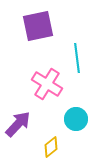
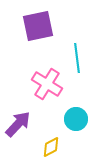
yellow diamond: rotated 10 degrees clockwise
